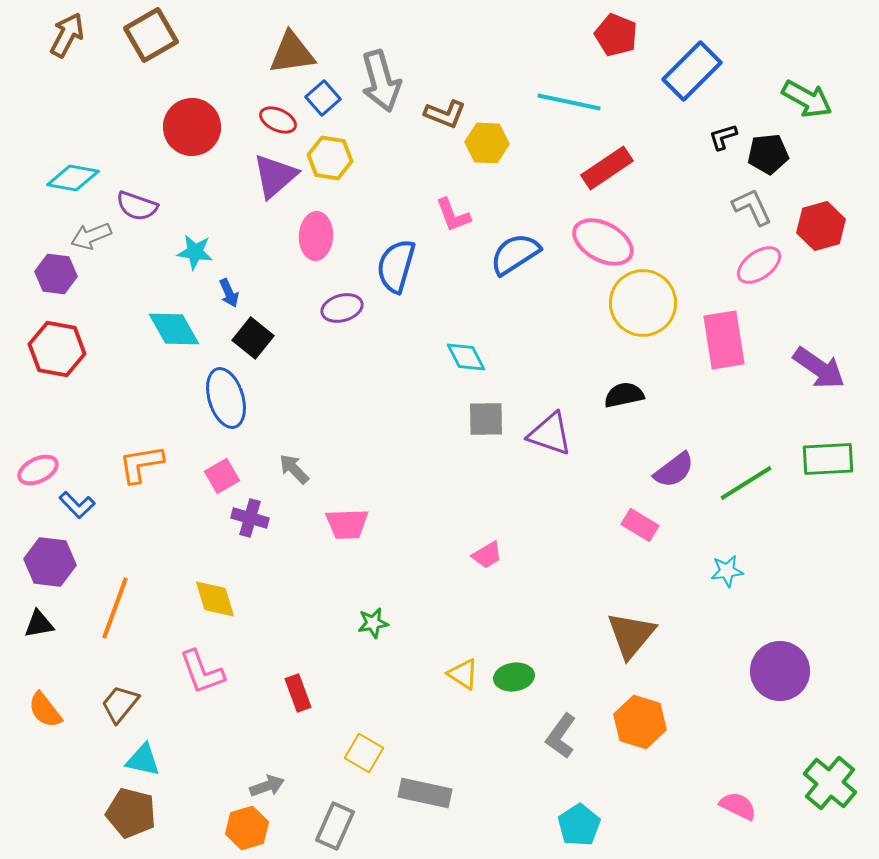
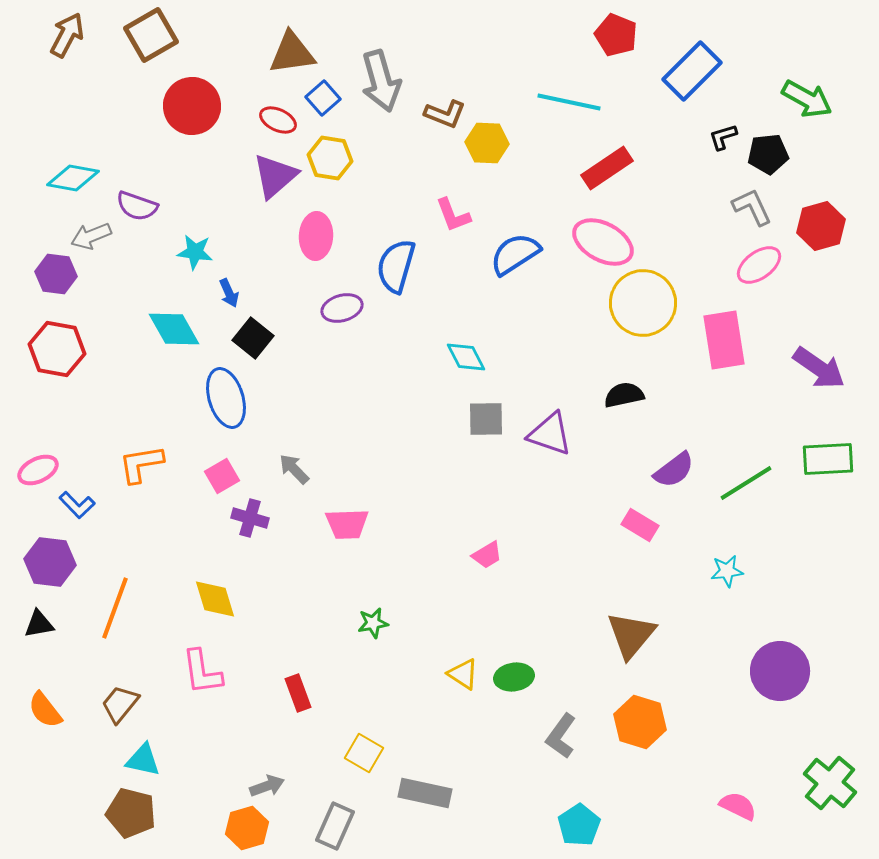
red circle at (192, 127): moved 21 px up
pink L-shape at (202, 672): rotated 12 degrees clockwise
